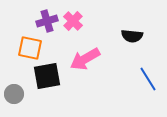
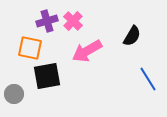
black semicircle: rotated 65 degrees counterclockwise
pink arrow: moved 2 px right, 8 px up
